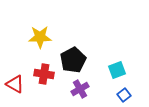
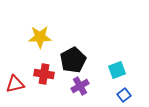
red triangle: rotated 42 degrees counterclockwise
purple cross: moved 3 px up
